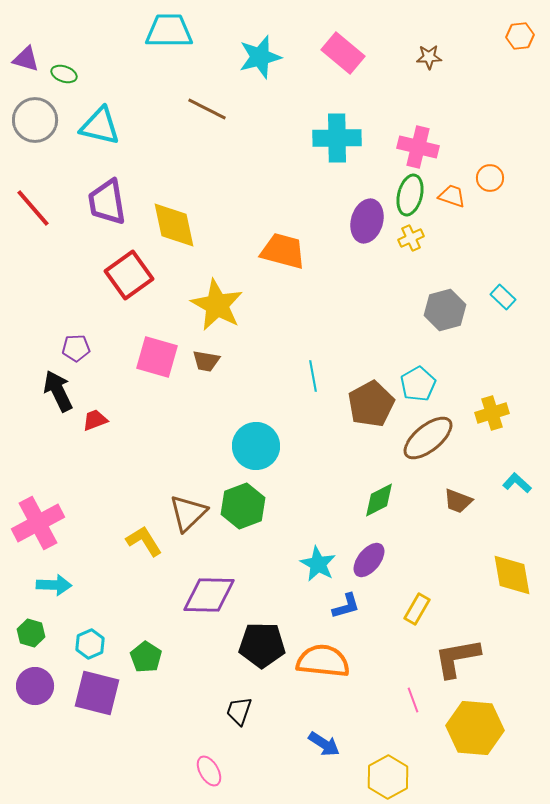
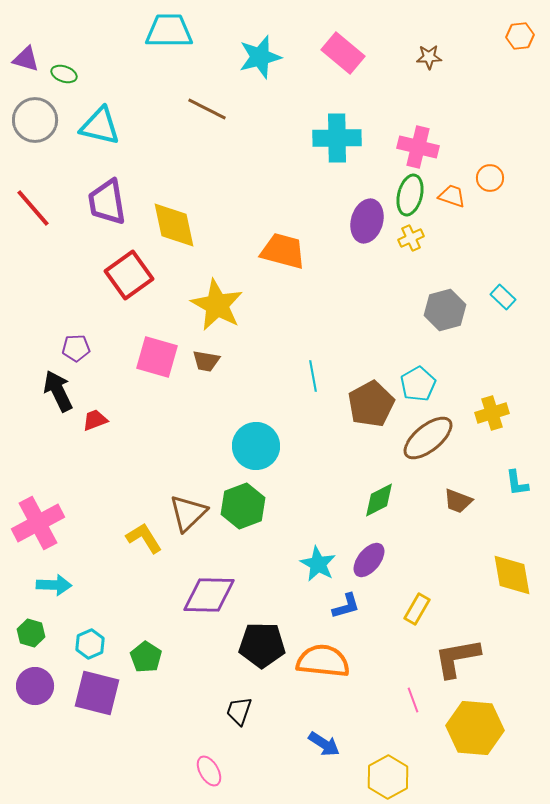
cyan L-shape at (517, 483): rotated 140 degrees counterclockwise
yellow L-shape at (144, 541): moved 3 px up
